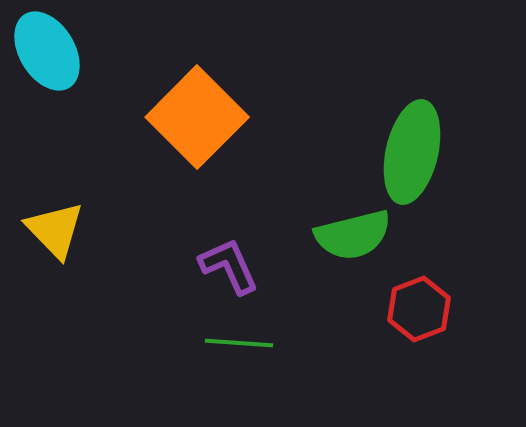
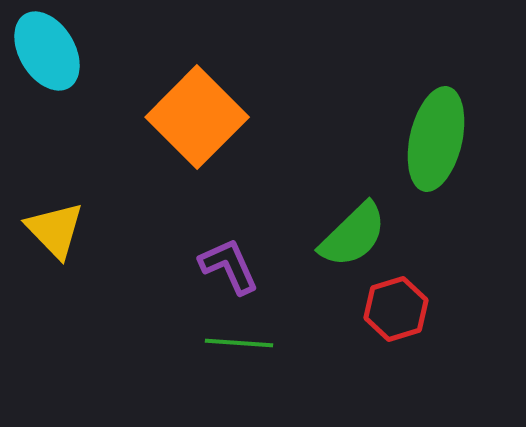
green ellipse: moved 24 px right, 13 px up
green semicircle: rotated 30 degrees counterclockwise
red hexagon: moved 23 px left; rotated 4 degrees clockwise
